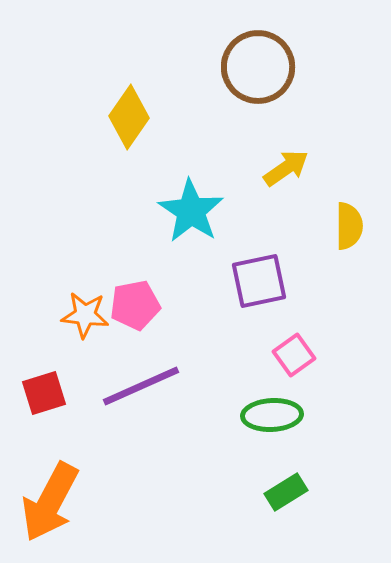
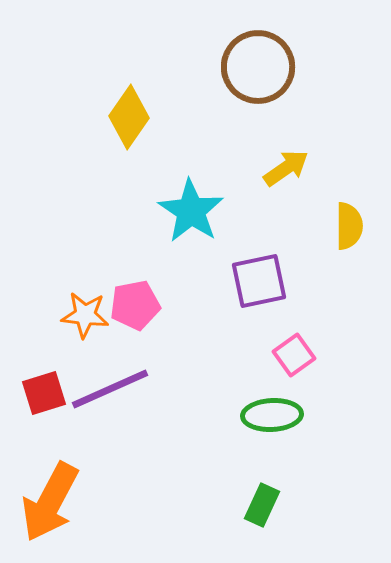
purple line: moved 31 px left, 3 px down
green rectangle: moved 24 px left, 13 px down; rotated 33 degrees counterclockwise
